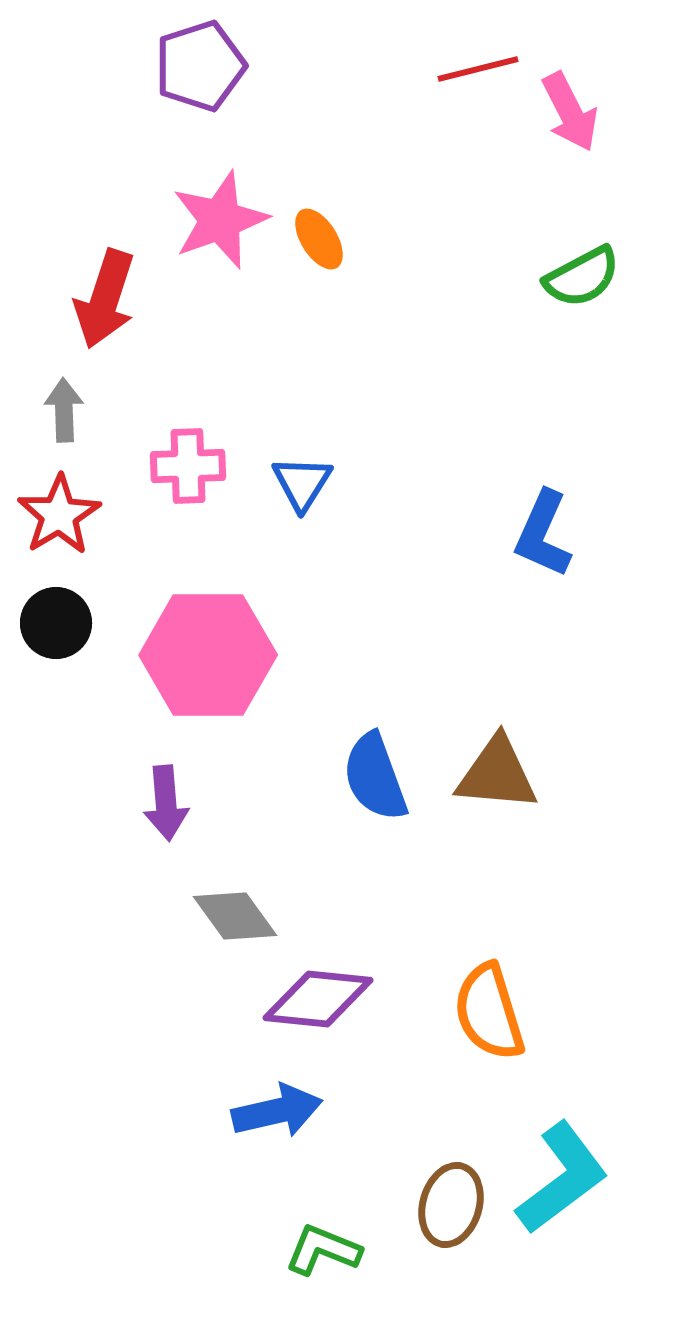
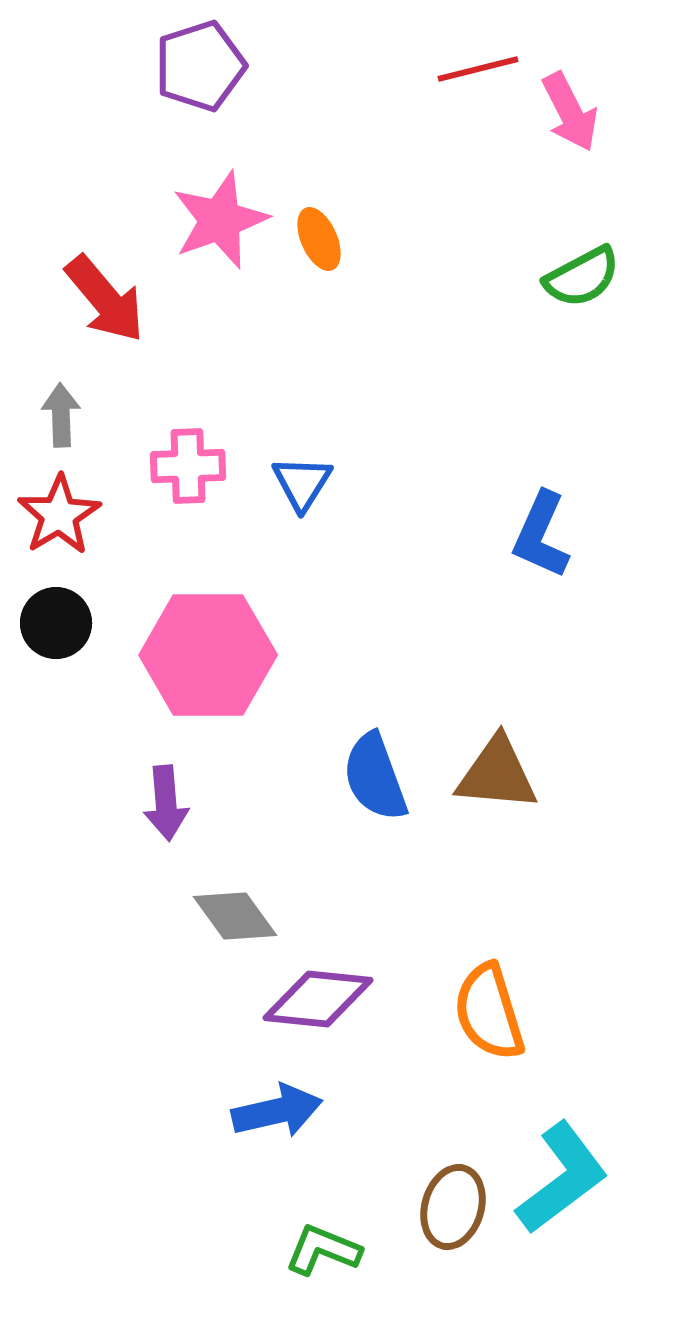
orange ellipse: rotated 8 degrees clockwise
red arrow: rotated 58 degrees counterclockwise
gray arrow: moved 3 px left, 5 px down
blue L-shape: moved 2 px left, 1 px down
brown ellipse: moved 2 px right, 2 px down
